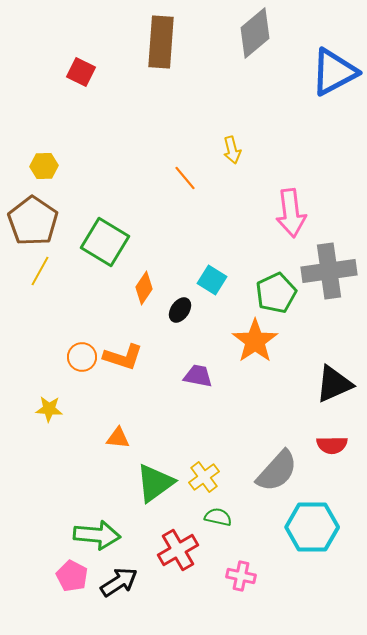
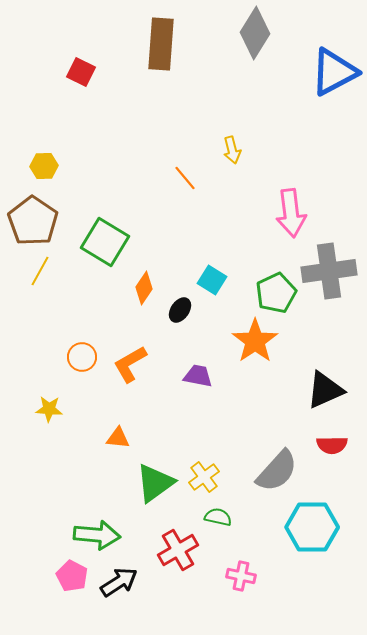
gray diamond: rotated 18 degrees counterclockwise
brown rectangle: moved 2 px down
orange L-shape: moved 7 px right, 7 px down; rotated 132 degrees clockwise
black triangle: moved 9 px left, 6 px down
